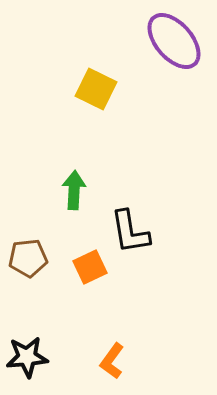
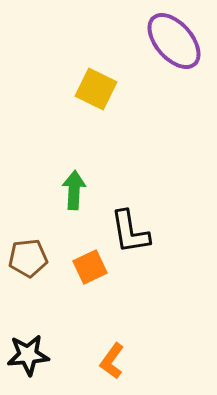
black star: moved 1 px right, 2 px up
